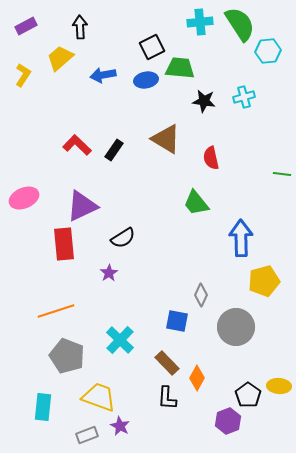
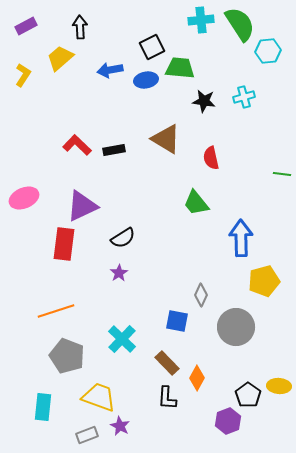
cyan cross at (200, 22): moved 1 px right, 2 px up
blue arrow at (103, 75): moved 7 px right, 5 px up
black rectangle at (114, 150): rotated 45 degrees clockwise
red rectangle at (64, 244): rotated 12 degrees clockwise
purple star at (109, 273): moved 10 px right
cyan cross at (120, 340): moved 2 px right, 1 px up
